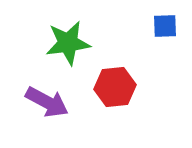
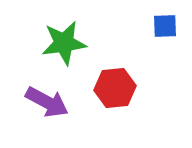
green star: moved 4 px left
red hexagon: moved 1 px down
